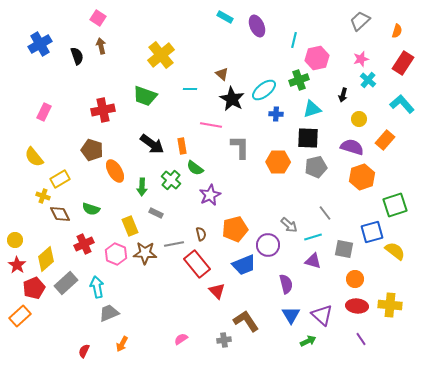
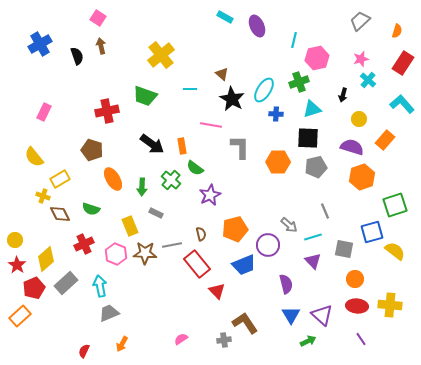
green cross at (299, 80): moved 2 px down
cyan ellipse at (264, 90): rotated 20 degrees counterclockwise
red cross at (103, 110): moved 4 px right, 1 px down
orange ellipse at (115, 171): moved 2 px left, 8 px down
gray line at (325, 213): moved 2 px up; rotated 14 degrees clockwise
gray line at (174, 244): moved 2 px left, 1 px down
purple triangle at (313, 261): rotated 30 degrees clockwise
cyan arrow at (97, 287): moved 3 px right, 1 px up
brown L-shape at (246, 321): moved 1 px left, 2 px down
